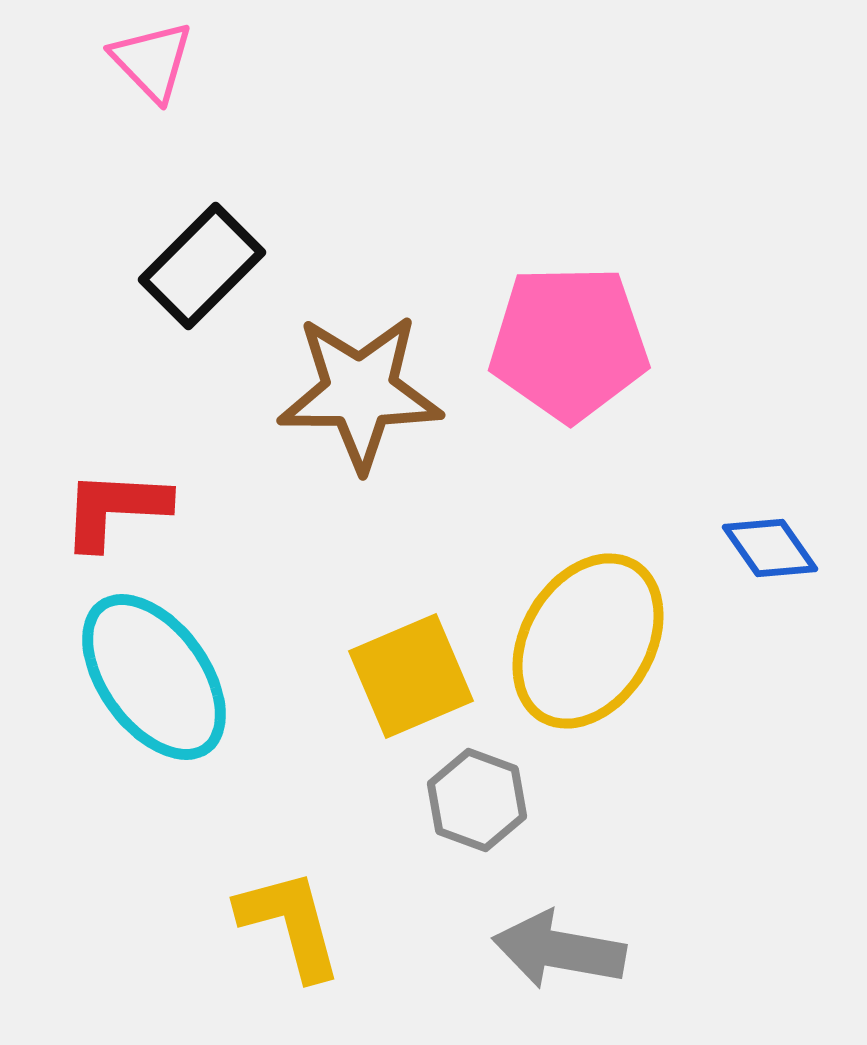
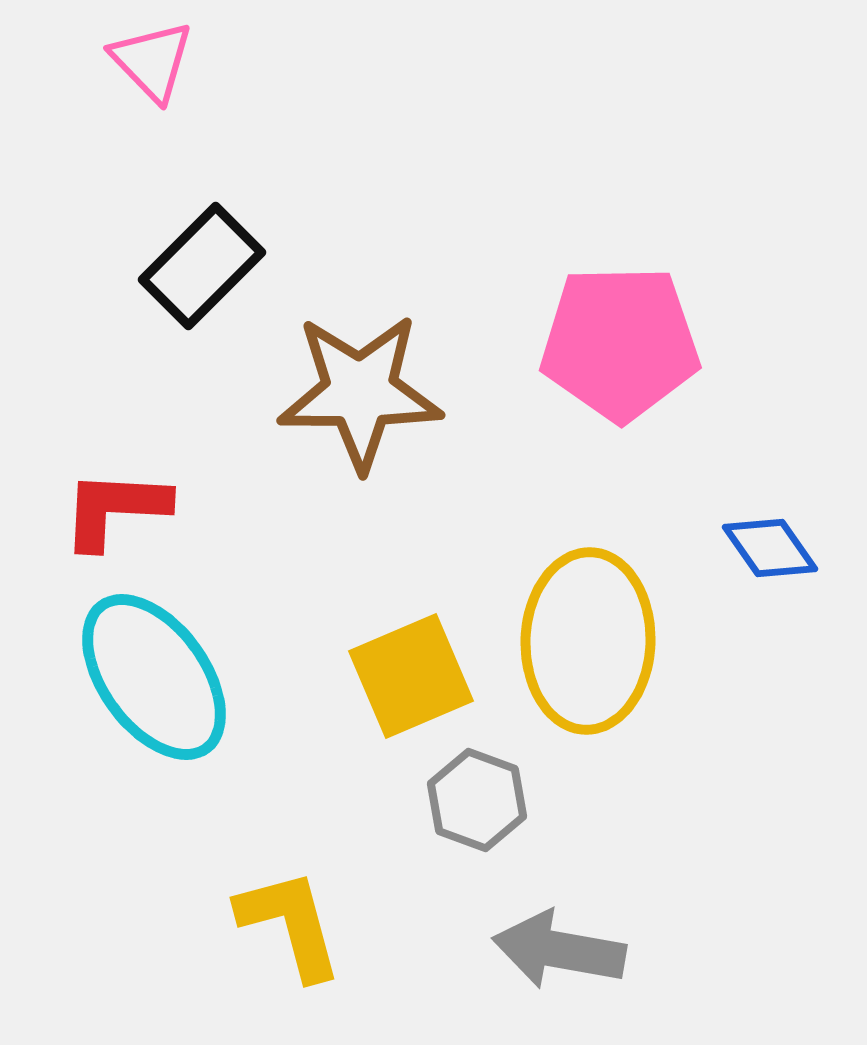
pink pentagon: moved 51 px right
yellow ellipse: rotated 29 degrees counterclockwise
